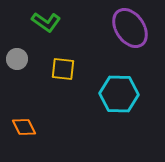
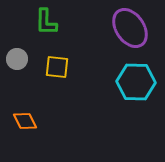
green L-shape: rotated 56 degrees clockwise
yellow square: moved 6 px left, 2 px up
cyan hexagon: moved 17 px right, 12 px up
orange diamond: moved 1 px right, 6 px up
